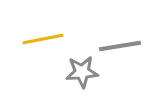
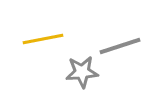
gray line: rotated 9 degrees counterclockwise
